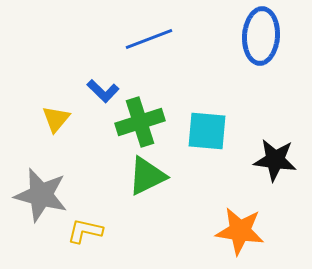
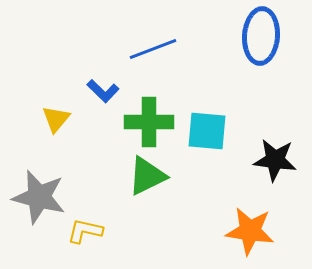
blue line: moved 4 px right, 10 px down
green cross: moved 9 px right; rotated 18 degrees clockwise
gray star: moved 2 px left, 2 px down
orange star: moved 10 px right
